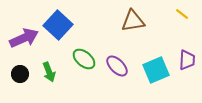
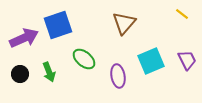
brown triangle: moved 9 px left, 2 px down; rotated 40 degrees counterclockwise
blue square: rotated 28 degrees clockwise
purple trapezoid: rotated 30 degrees counterclockwise
purple ellipse: moved 1 px right, 10 px down; rotated 35 degrees clockwise
cyan square: moved 5 px left, 9 px up
